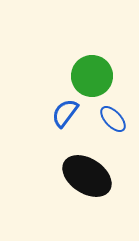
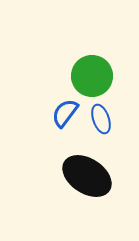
blue ellipse: moved 12 px left; rotated 24 degrees clockwise
